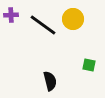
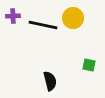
purple cross: moved 2 px right, 1 px down
yellow circle: moved 1 px up
black line: rotated 24 degrees counterclockwise
